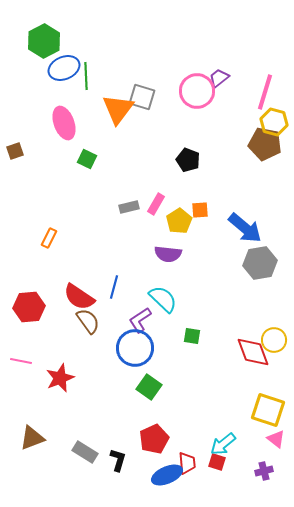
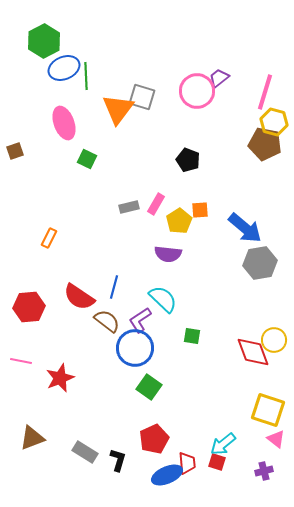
brown semicircle at (88, 321): moved 19 px right; rotated 16 degrees counterclockwise
